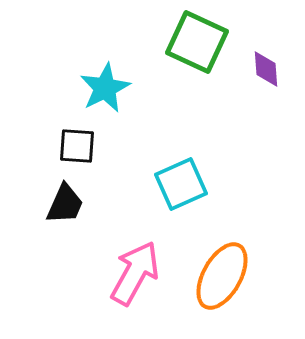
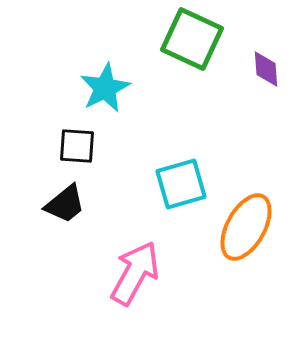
green square: moved 5 px left, 3 px up
cyan square: rotated 8 degrees clockwise
black trapezoid: rotated 27 degrees clockwise
orange ellipse: moved 24 px right, 49 px up
